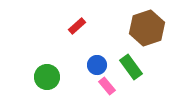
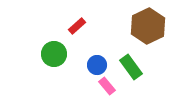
brown hexagon: moved 1 px right, 2 px up; rotated 8 degrees counterclockwise
green circle: moved 7 px right, 23 px up
